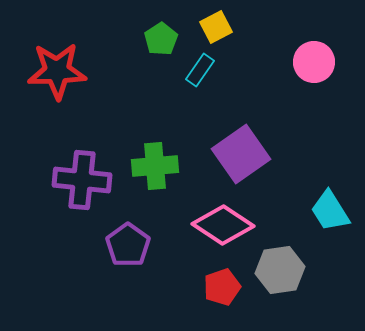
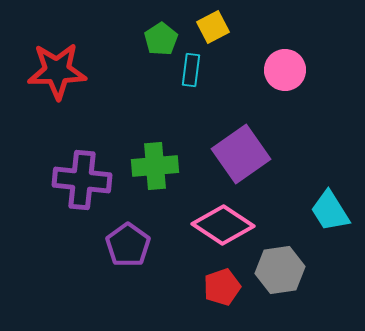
yellow square: moved 3 px left
pink circle: moved 29 px left, 8 px down
cyan rectangle: moved 9 px left; rotated 28 degrees counterclockwise
